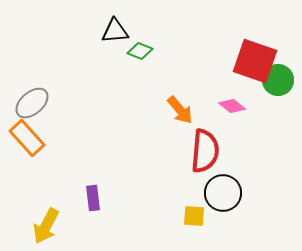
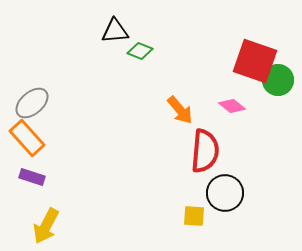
black circle: moved 2 px right
purple rectangle: moved 61 px left, 21 px up; rotated 65 degrees counterclockwise
